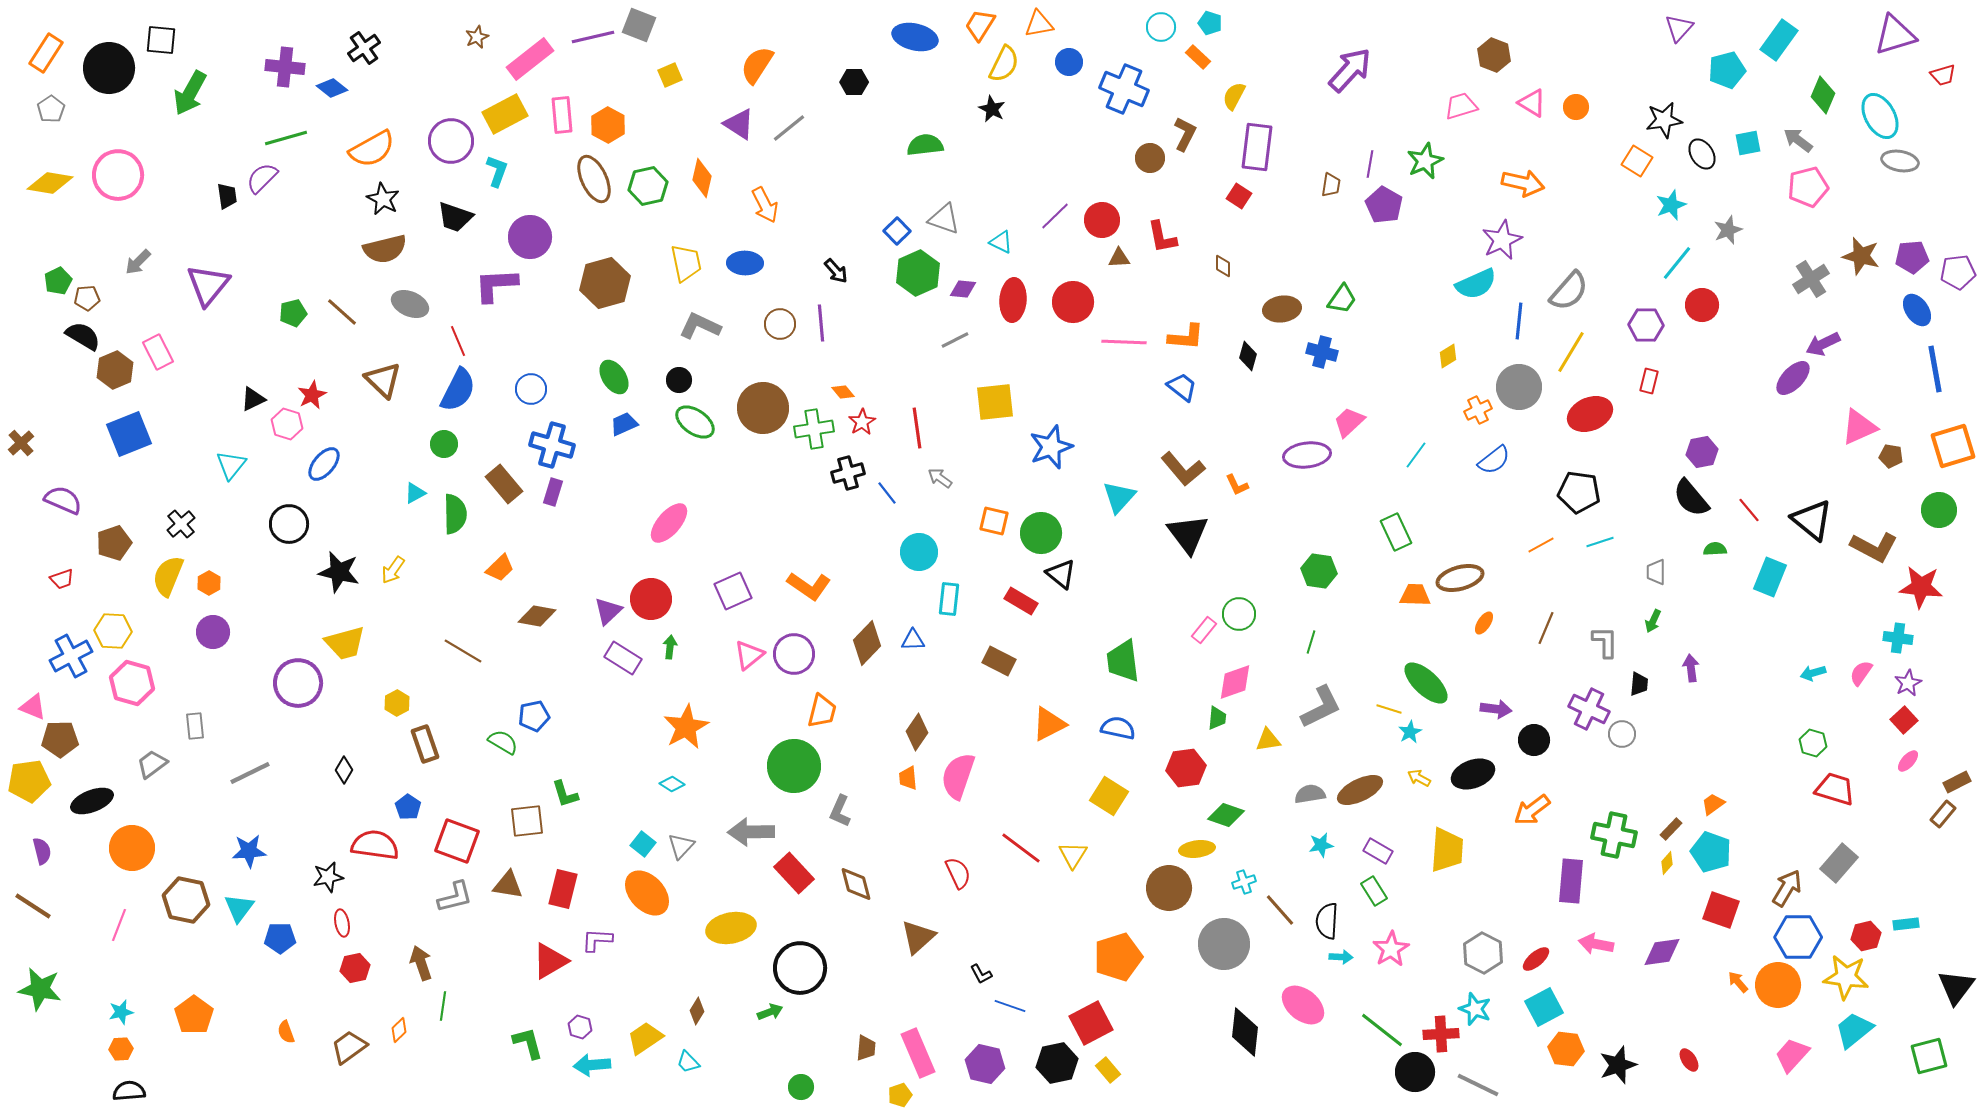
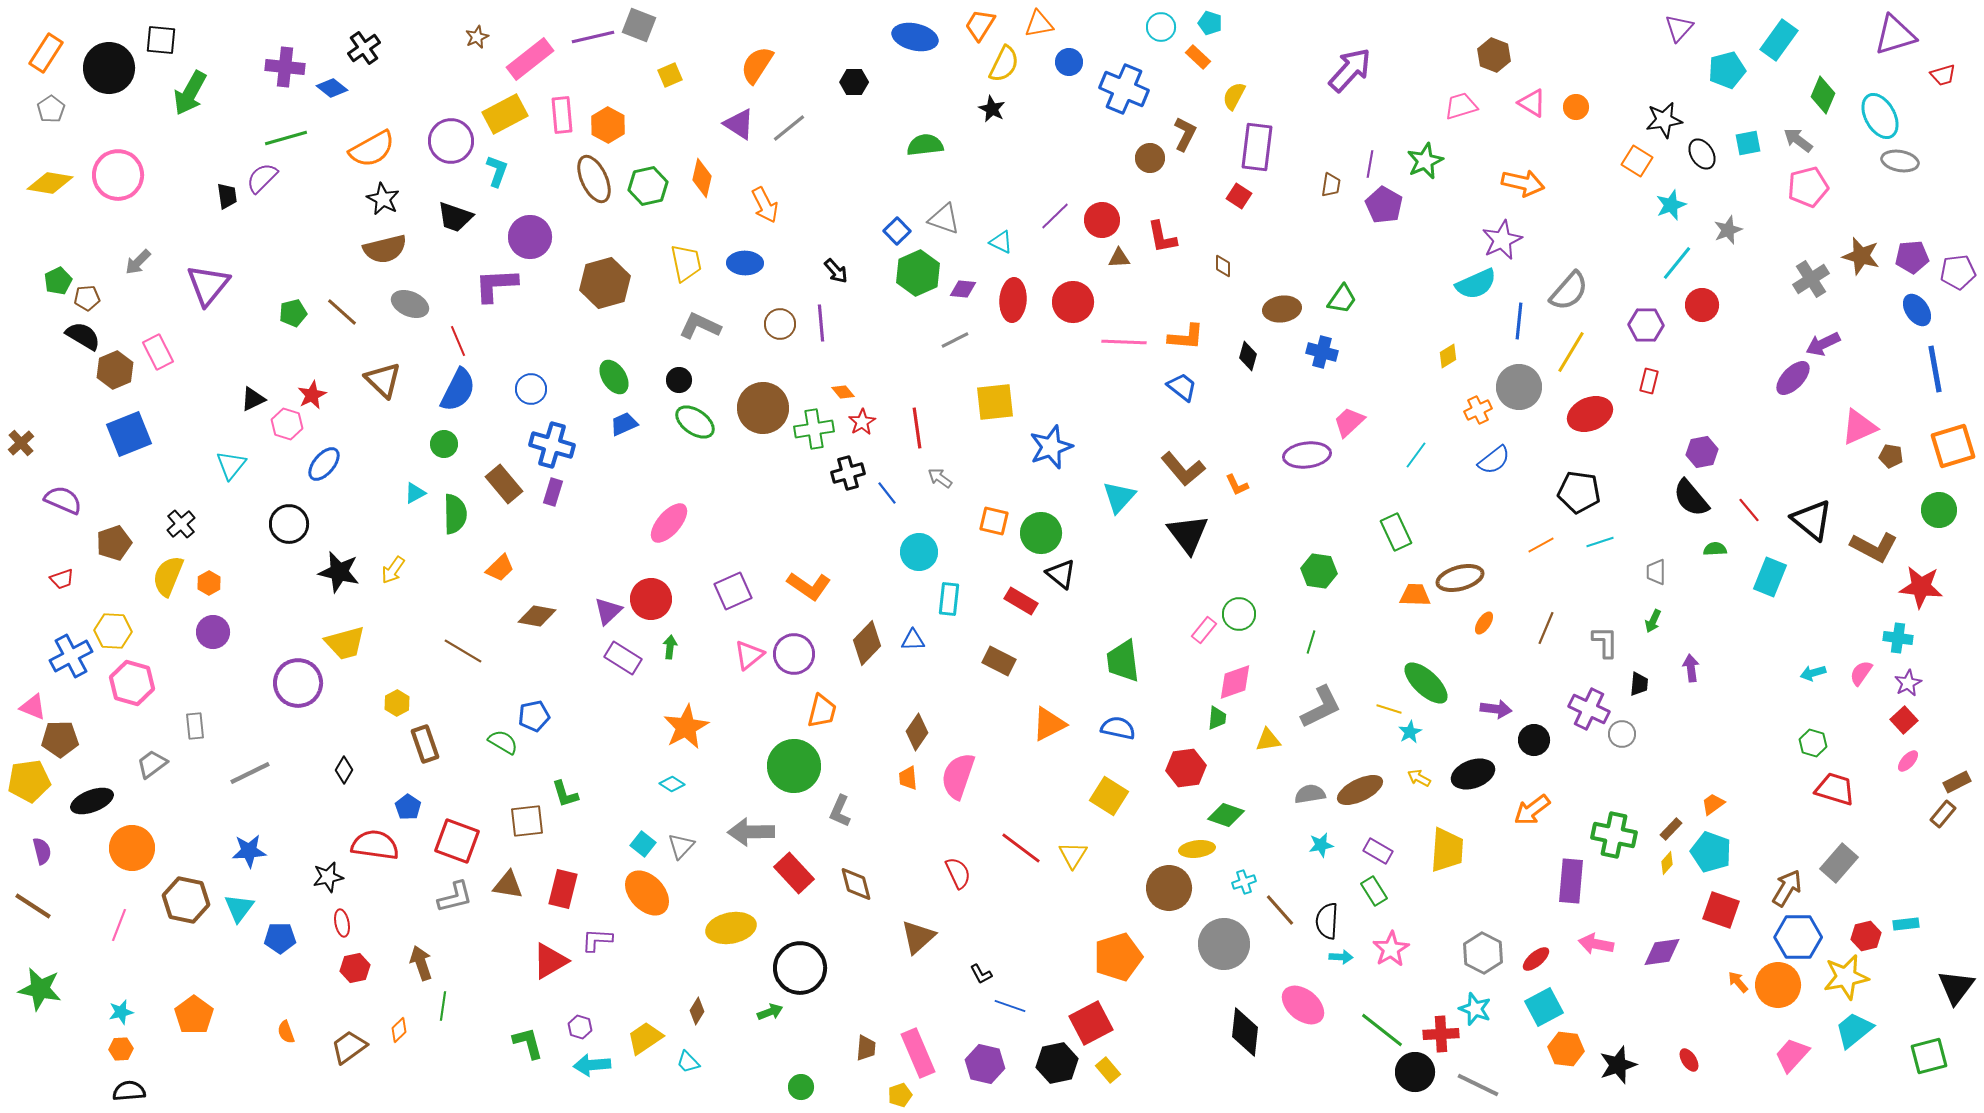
yellow star at (1846, 977): rotated 18 degrees counterclockwise
